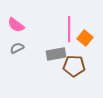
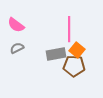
orange square: moved 8 px left, 12 px down
